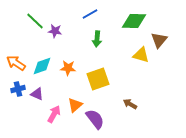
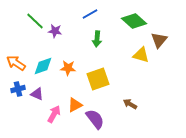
green diamond: rotated 40 degrees clockwise
cyan diamond: moved 1 px right
orange triangle: rotated 14 degrees clockwise
